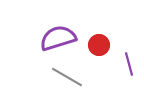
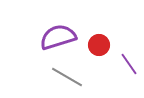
purple semicircle: moved 1 px up
purple line: rotated 20 degrees counterclockwise
